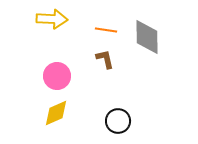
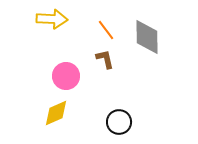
orange line: rotated 45 degrees clockwise
pink circle: moved 9 px right
black circle: moved 1 px right, 1 px down
